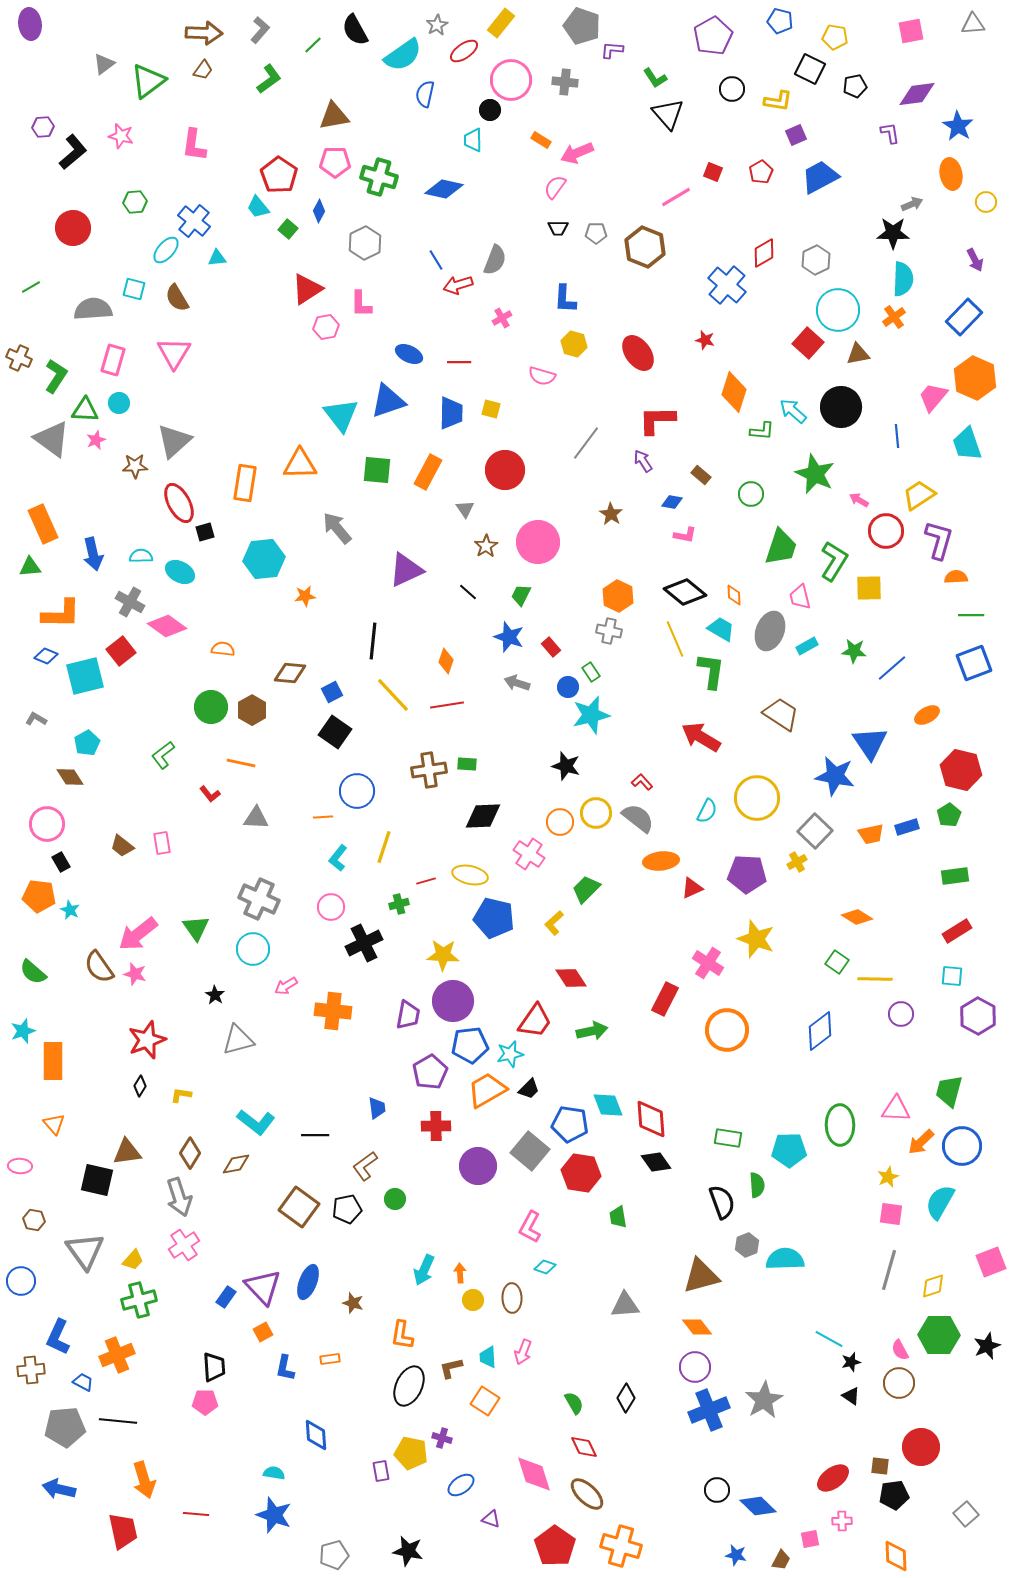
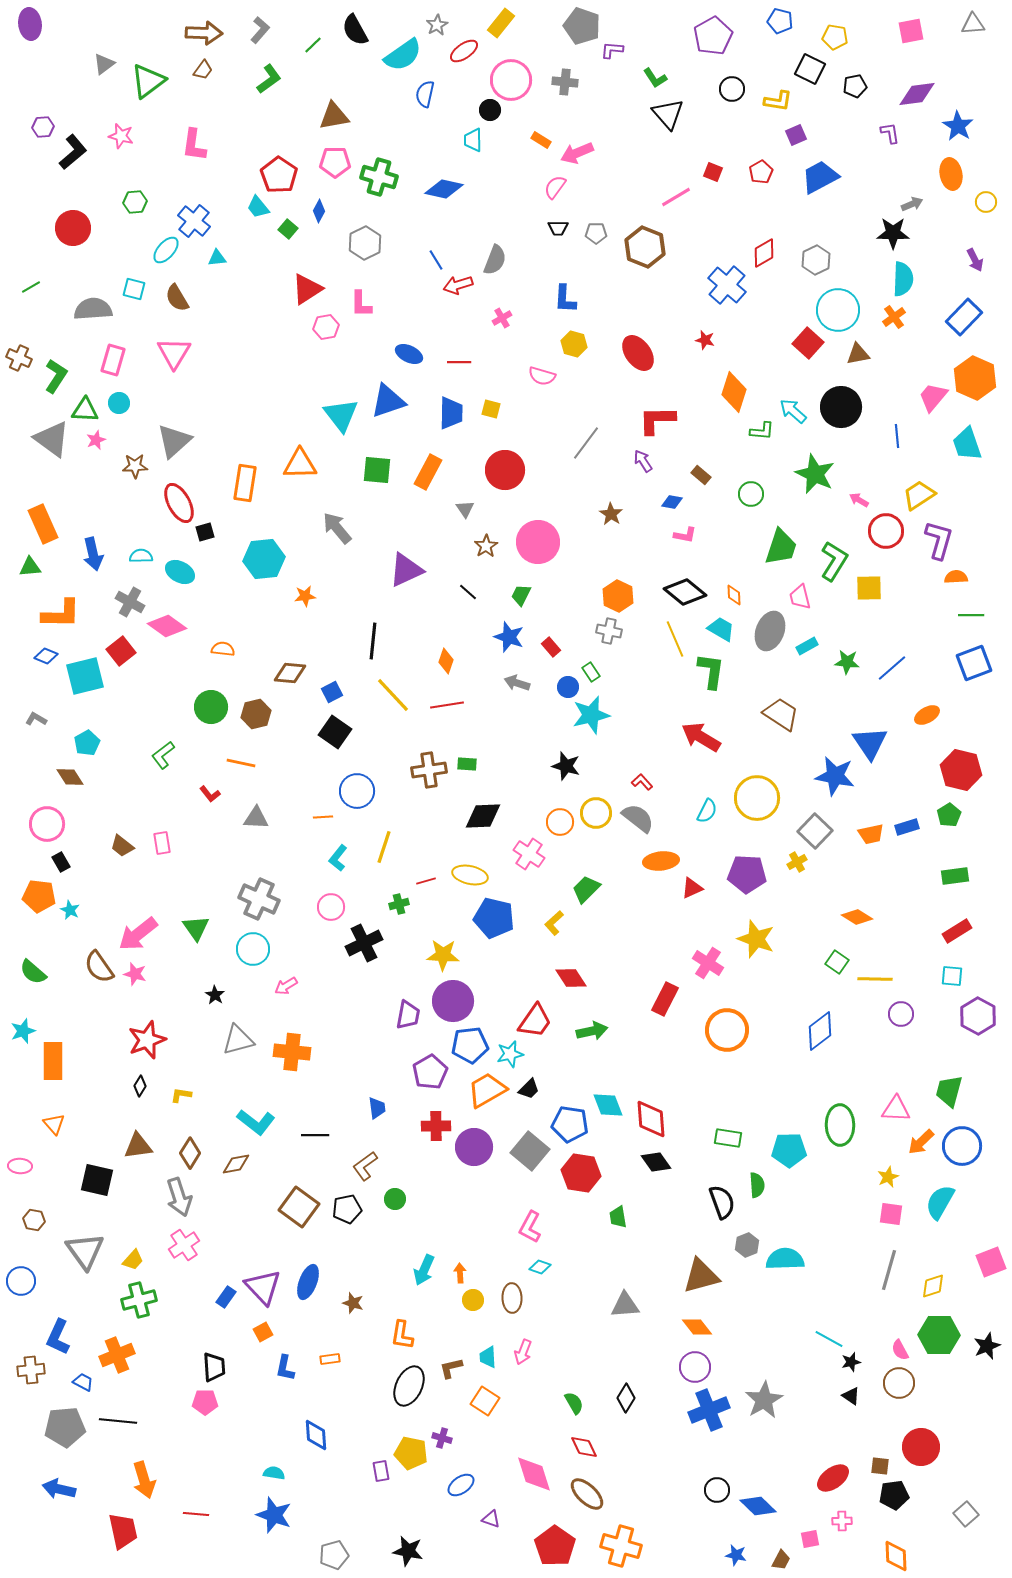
green star at (854, 651): moved 7 px left, 11 px down
brown hexagon at (252, 710): moved 4 px right, 4 px down; rotated 16 degrees clockwise
orange cross at (333, 1011): moved 41 px left, 41 px down
brown triangle at (127, 1152): moved 11 px right, 6 px up
purple circle at (478, 1166): moved 4 px left, 19 px up
cyan diamond at (545, 1267): moved 5 px left
